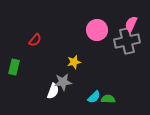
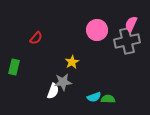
red semicircle: moved 1 px right, 2 px up
yellow star: moved 2 px left; rotated 16 degrees counterclockwise
cyan semicircle: rotated 24 degrees clockwise
